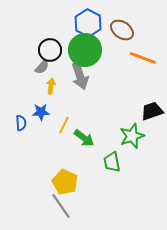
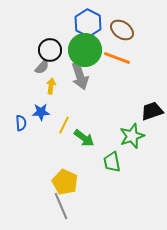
orange line: moved 26 px left
gray line: rotated 12 degrees clockwise
